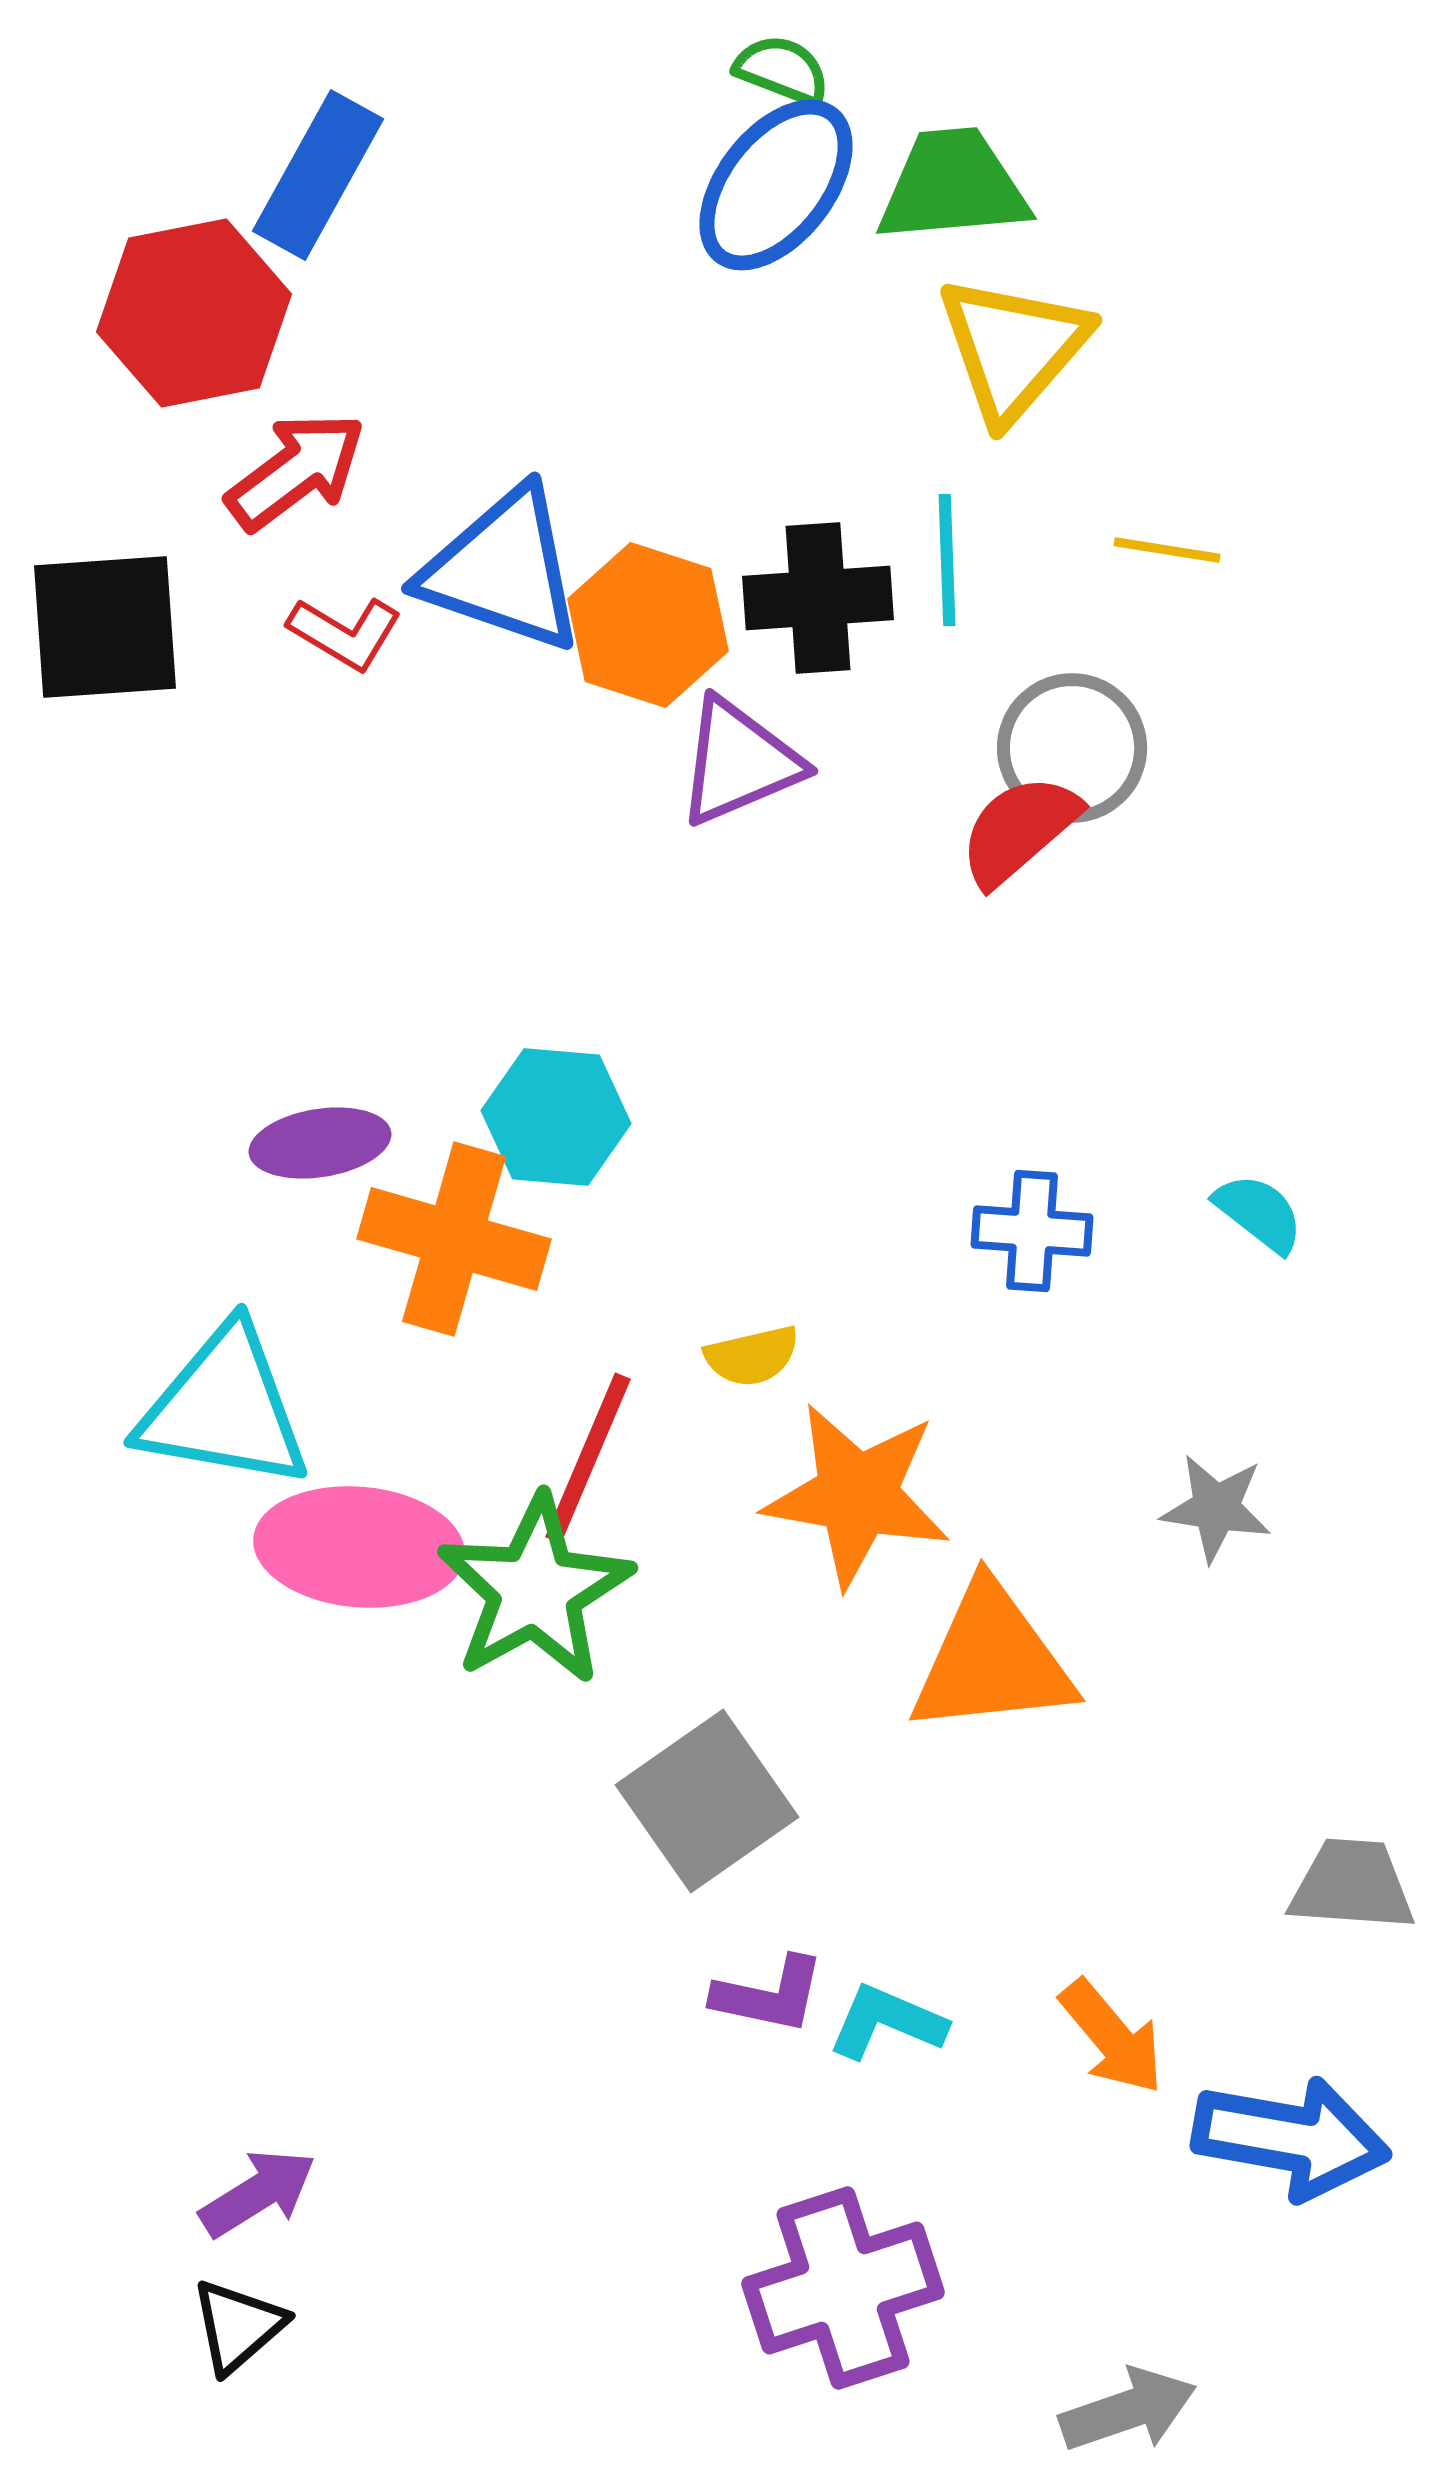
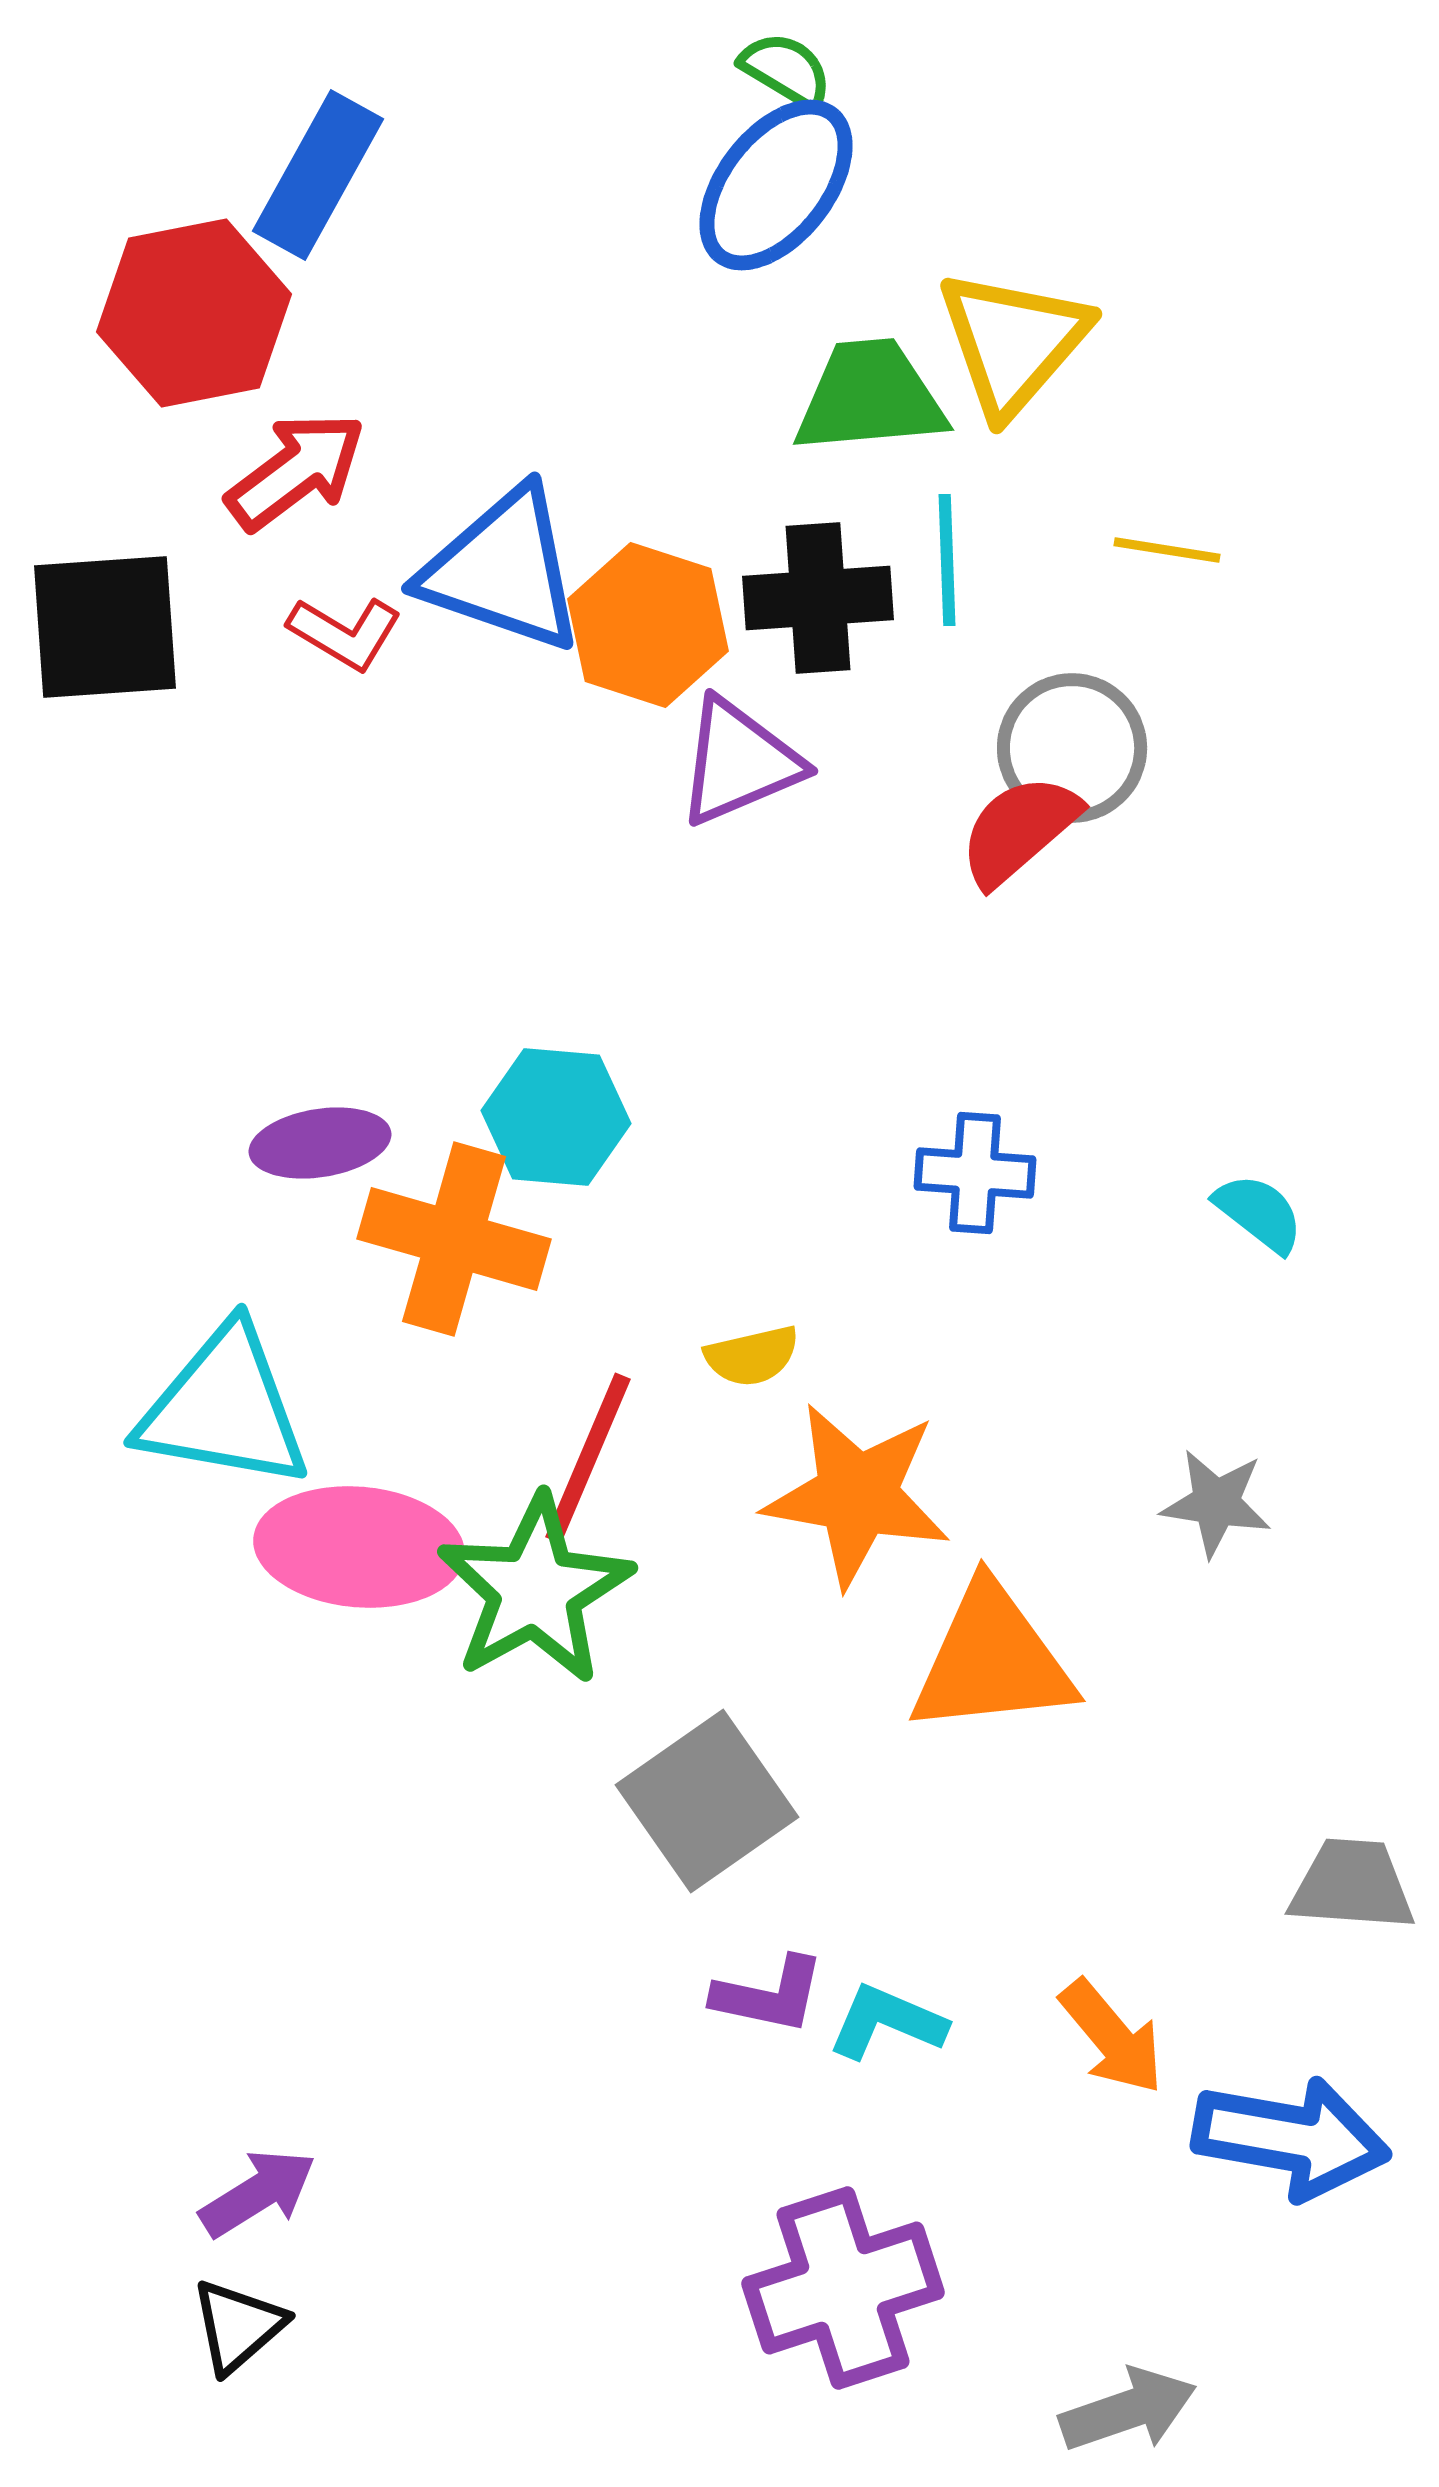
green semicircle: moved 4 px right; rotated 10 degrees clockwise
green trapezoid: moved 83 px left, 211 px down
yellow triangle: moved 6 px up
blue cross: moved 57 px left, 58 px up
gray star: moved 5 px up
